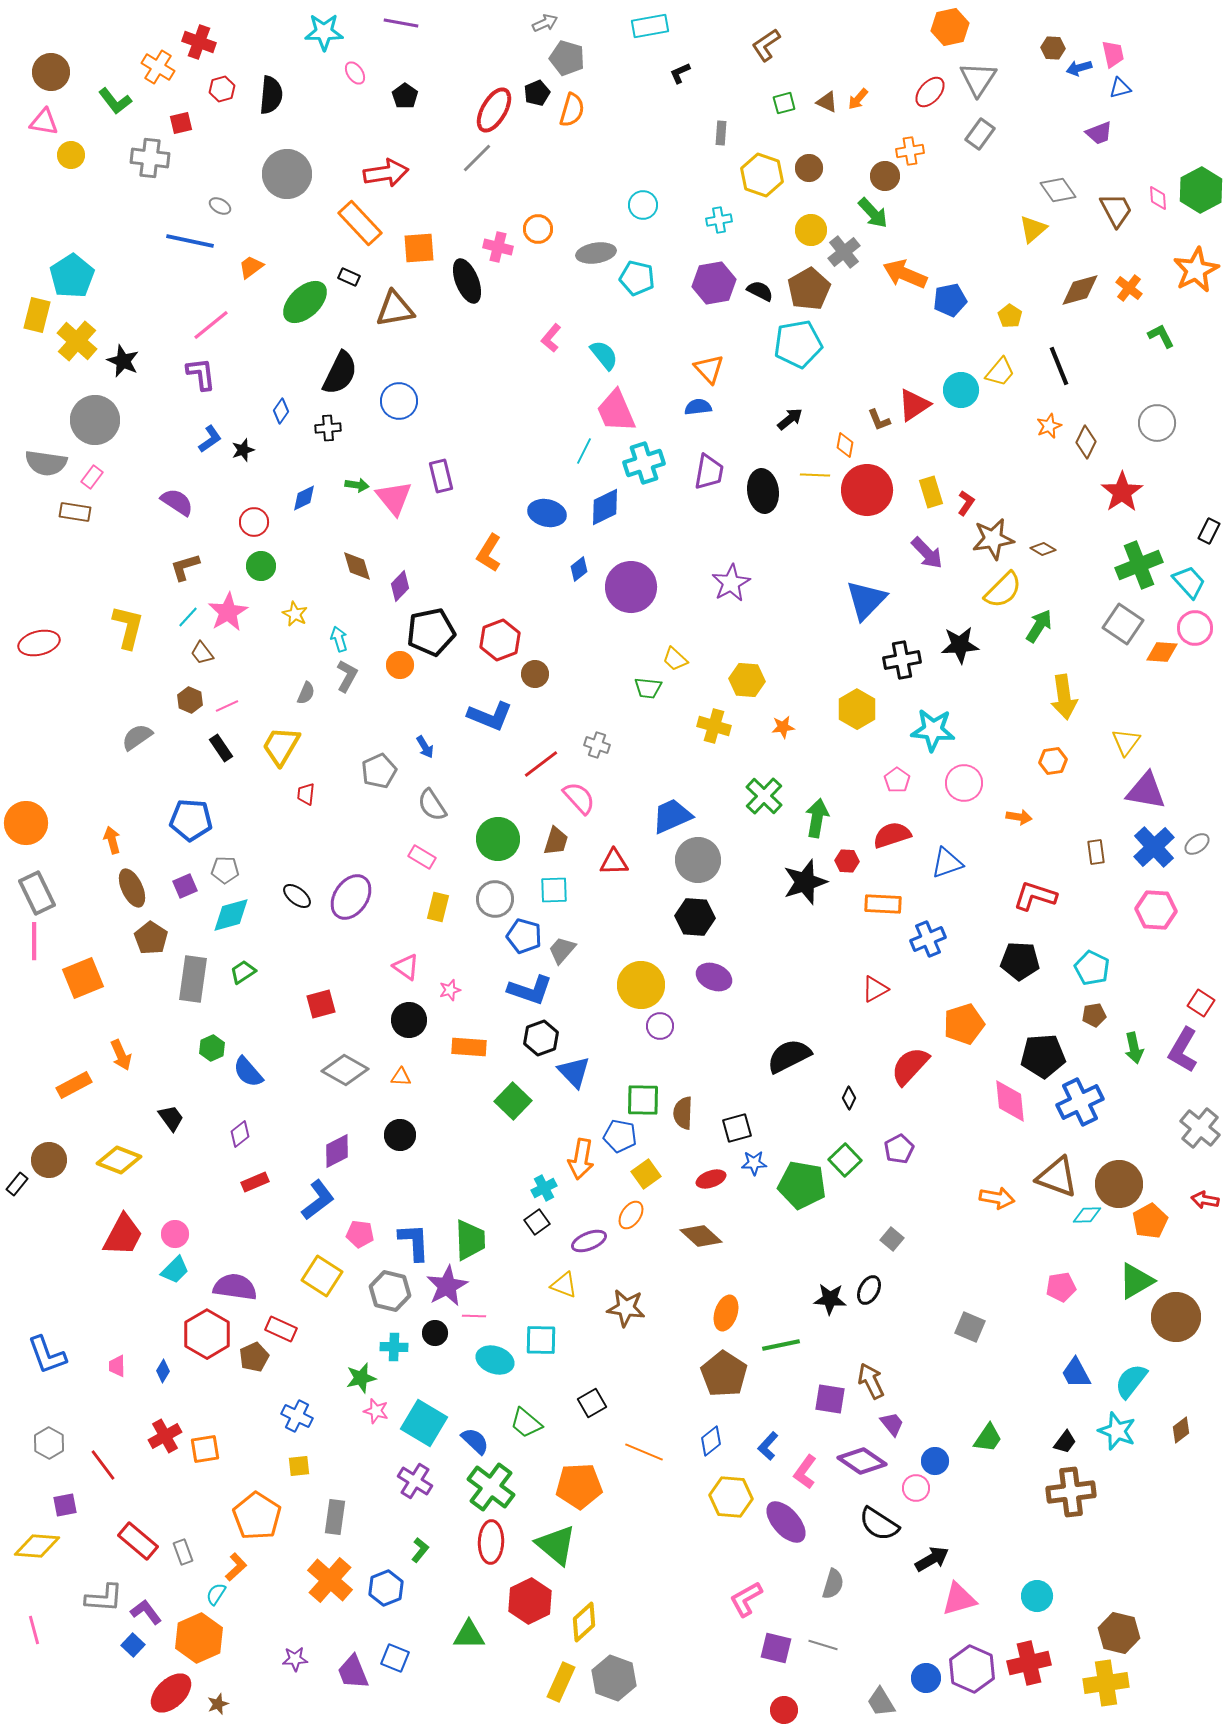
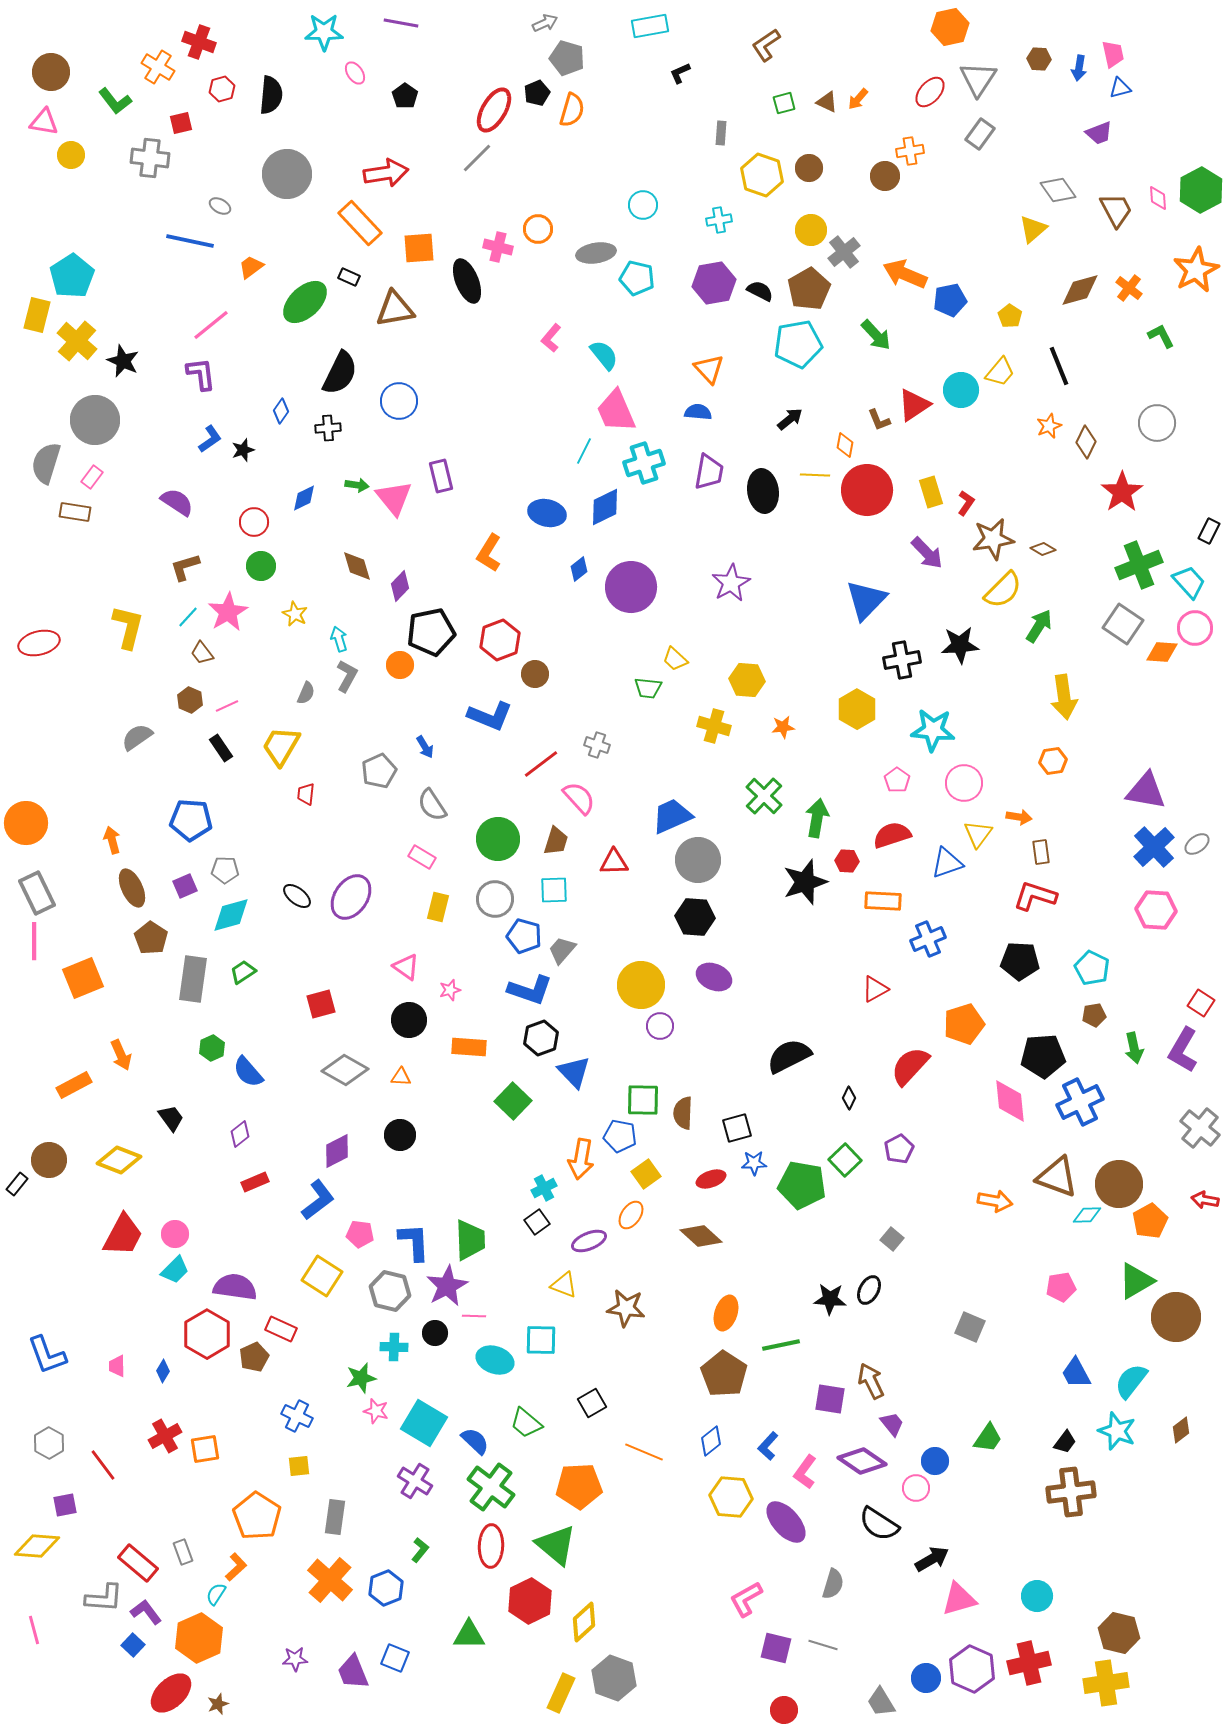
brown hexagon at (1053, 48): moved 14 px left, 11 px down
blue arrow at (1079, 68): rotated 65 degrees counterclockwise
green arrow at (873, 213): moved 3 px right, 122 px down
blue semicircle at (698, 407): moved 5 px down; rotated 12 degrees clockwise
gray semicircle at (46, 463): rotated 99 degrees clockwise
yellow triangle at (1126, 742): moved 148 px left, 92 px down
brown rectangle at (1096, 852): moved 55 px left
orange rectangle at (883, 904): moved 3 px up
orange arrow at (997, 1198): moved 2 px left, 3 px down
red rectangle at (138, 1541): moved 22 px down
red ellipse at (491, 1542): moved 4 px down
yellow rectangle at (561, 1682): moved 11 px down
